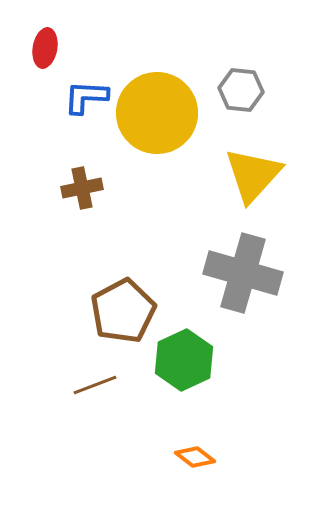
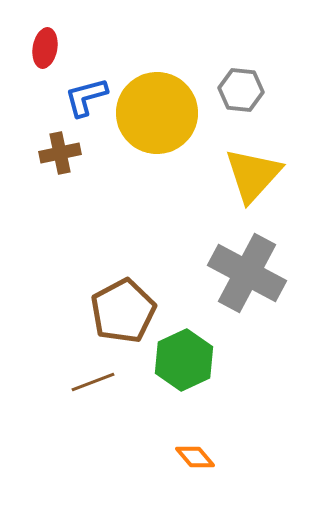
blue L-shape: rotated 18 degrees counterclockwise
brown cross: moved 22 px left, 35 px up
gray cross: moved 4 px right; rotated 12 degrees clockwise
brown line: moved 2 px left, 3 px up
orange diamond: rotated 12 degrees clockwise
